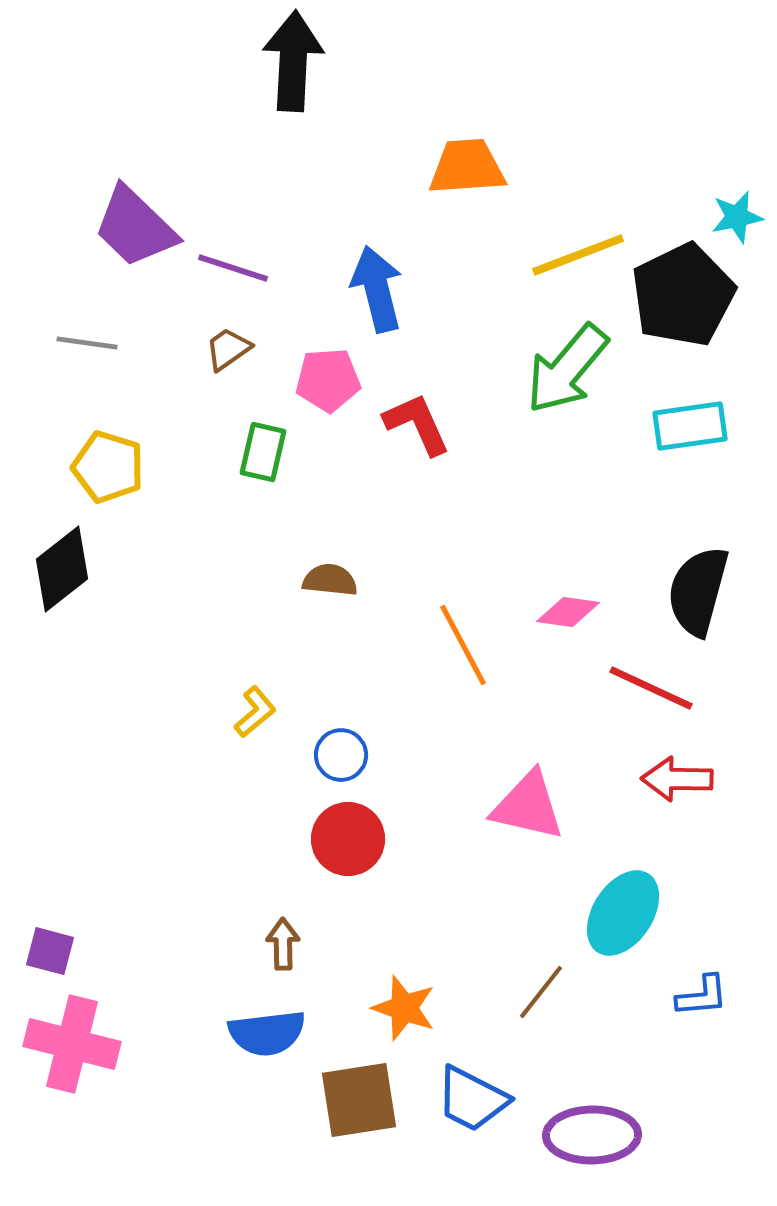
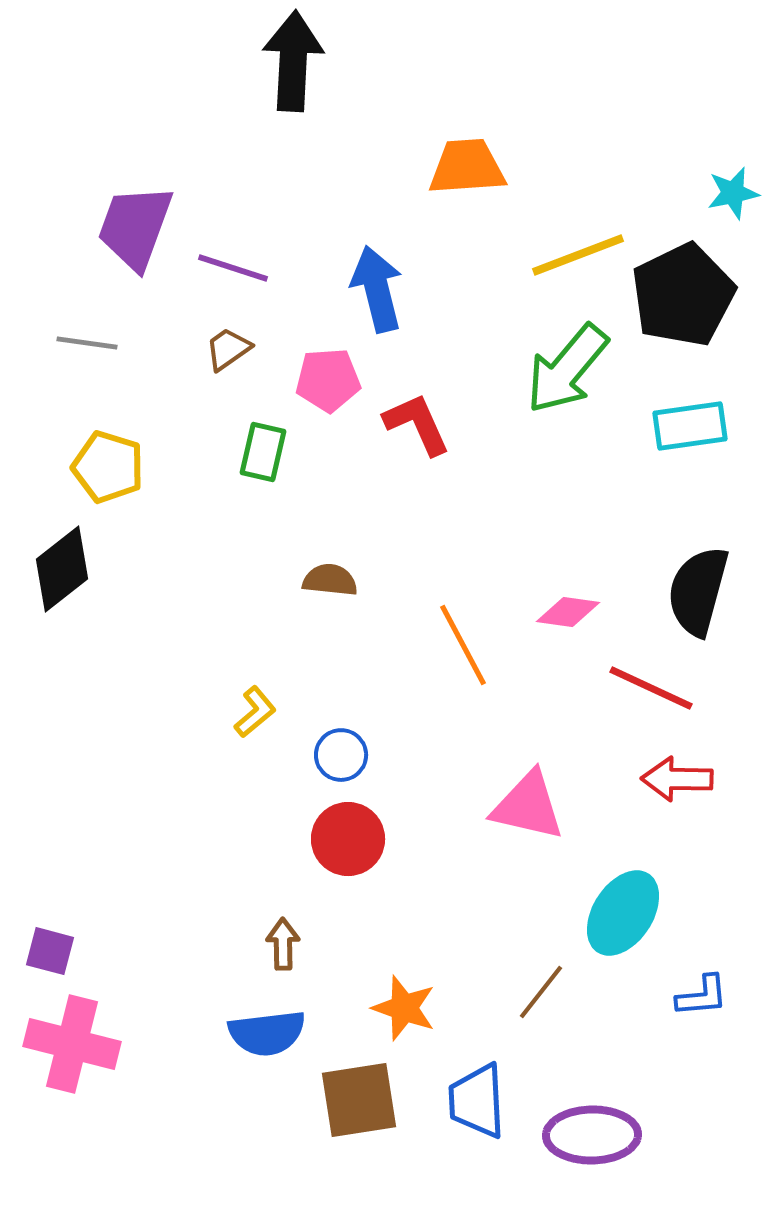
cyan star: moved 4 px left, 24 px up
purple trapezoid: rotated 66 degrees clockwise
blue trapezoid: moved 5 px right, 2 px down; rotated 60 degrees clockwise
